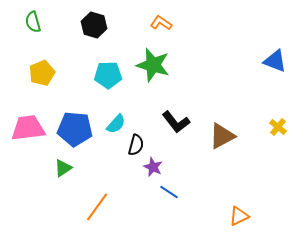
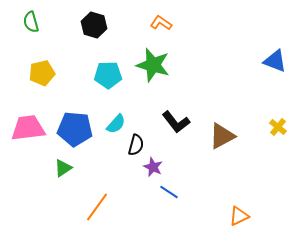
green semicircle: moved 2 px left
yellow pentagon: rotated 10 degrees clockwise
